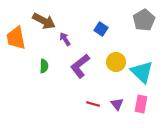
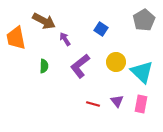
purple triangle: moved 3 px up
